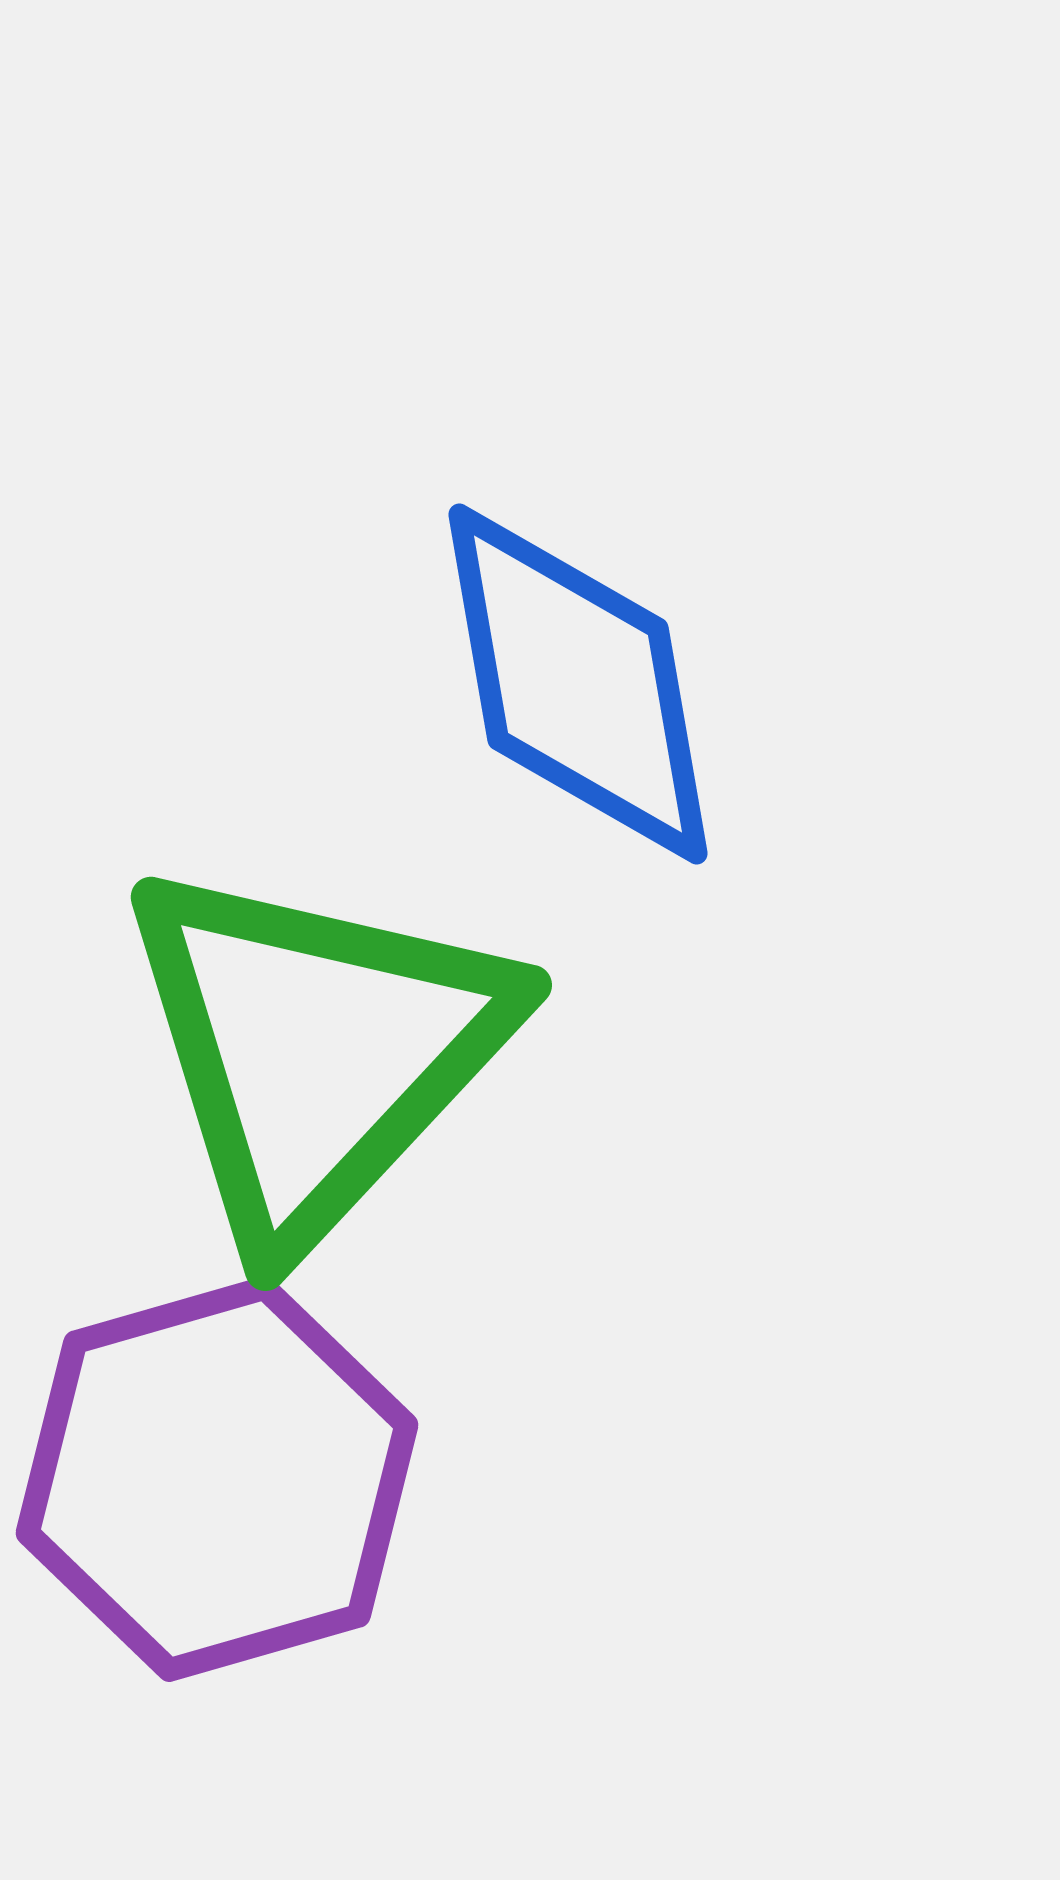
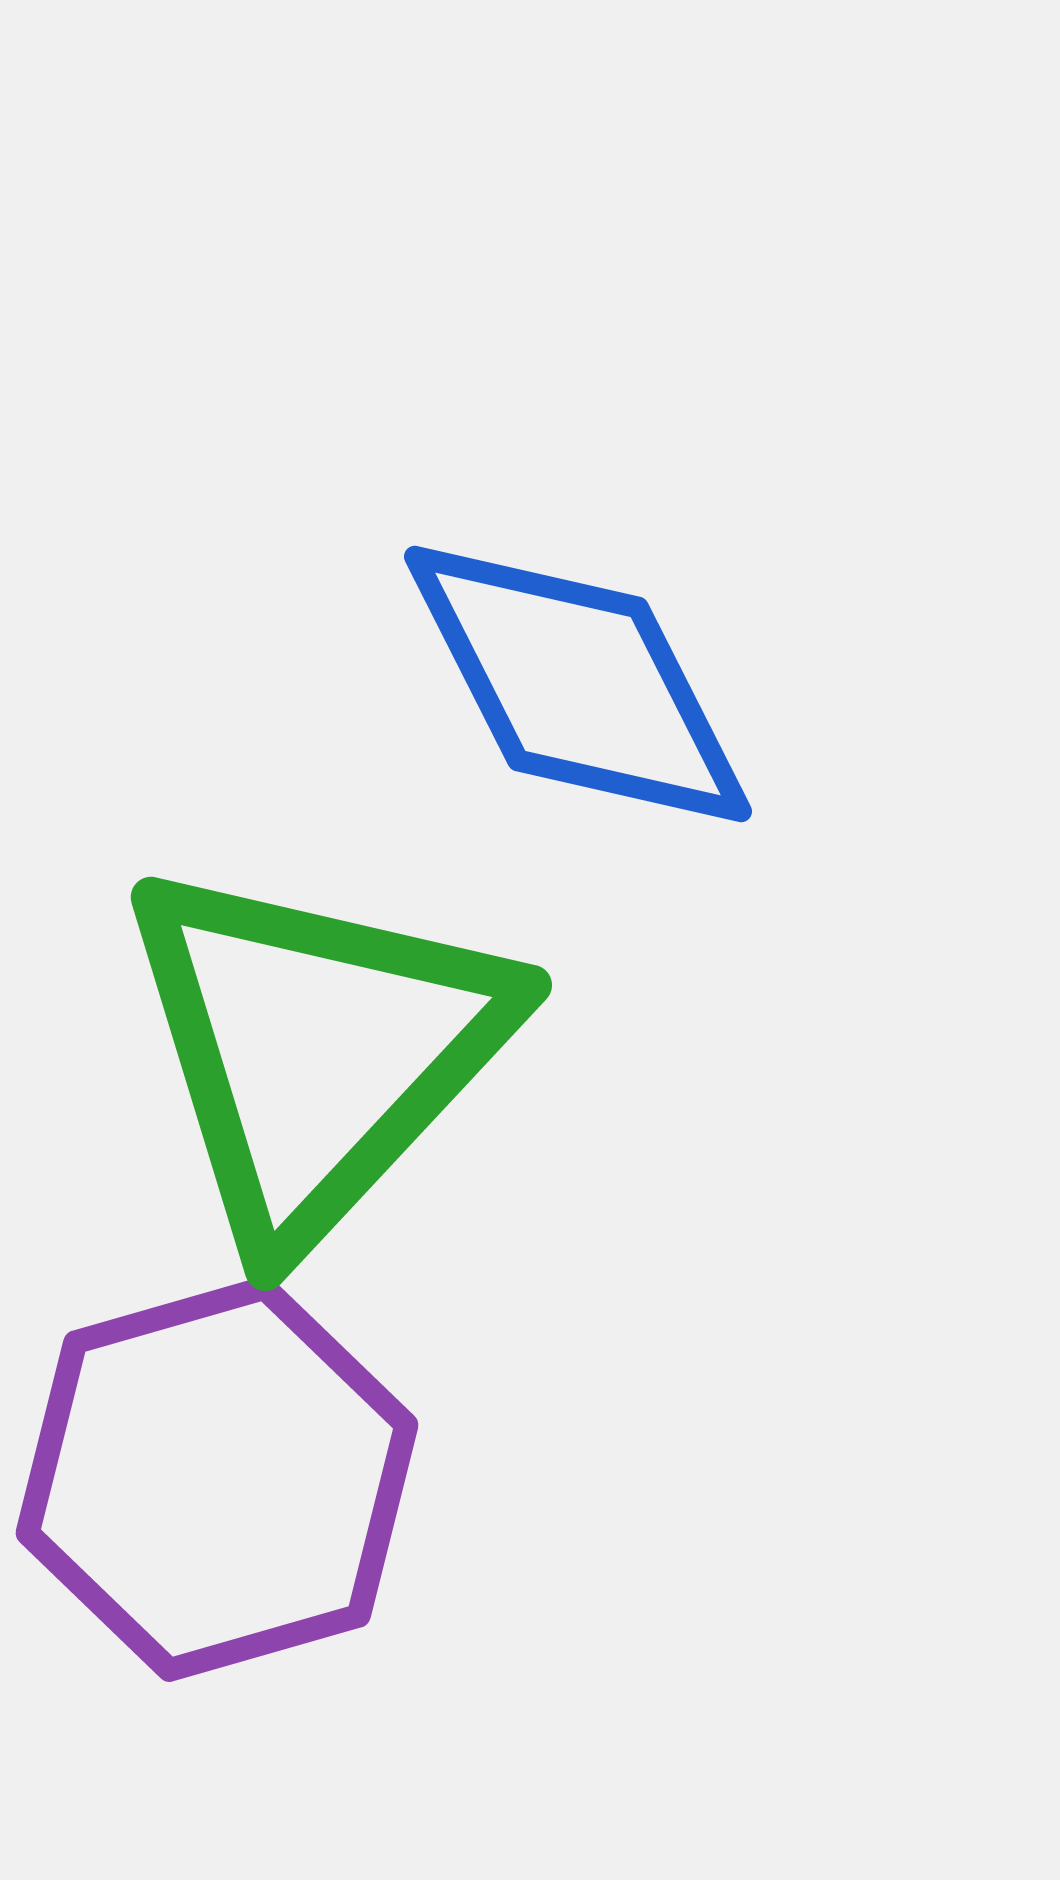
blue diamond: rotated 17 degrees counterclockwise
